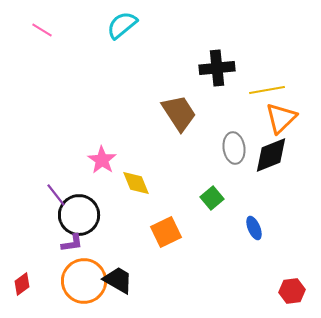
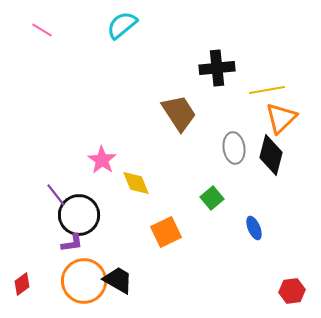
black diamond: rotated 54 degrees counterclockwise
